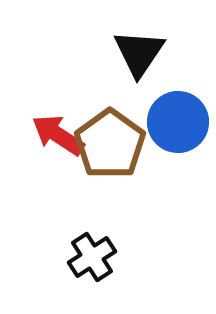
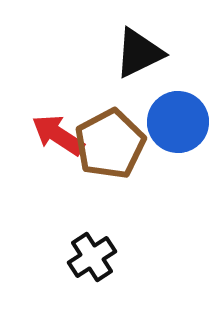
black triangle: rotated 30 degrees clockwise
brown pentagon: rotated 8 degrees clockwise
